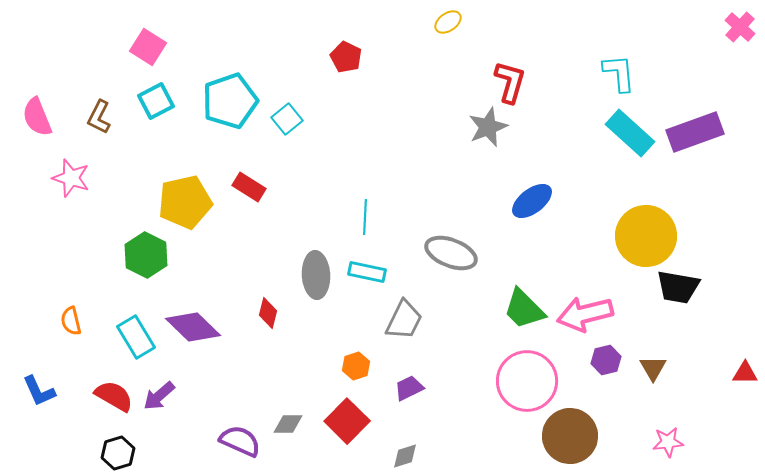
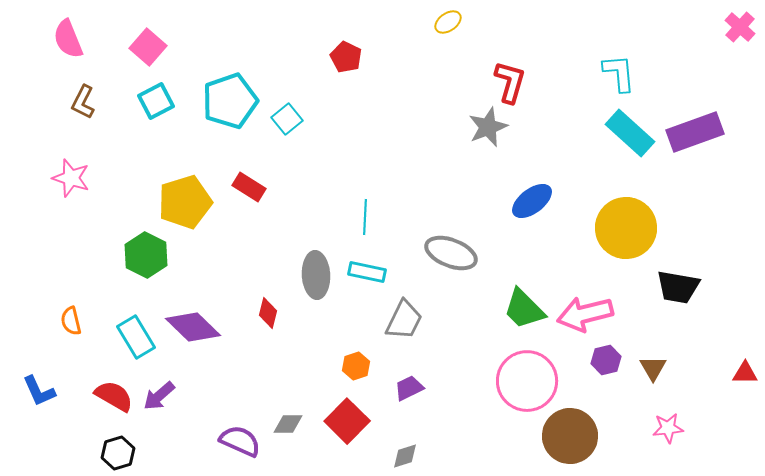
pink square at (148, 47): rotated 9 degrees clockwise
pink semicircle at (37, 117): moved 31 px right, 78 px up
brown L-shape at (99, 117): moved 16 px left, 15 px up
yellow pentagon at (185, 202): rotated 4 degrees counterclockwise
yellow circle at (646, 236): moved 20 px left, 8 px up
pink star at (668, 442): moved 14 px up
